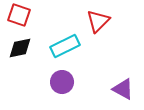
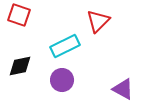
black diamond: moved 18 px down
purple circle: moved 2 px up
